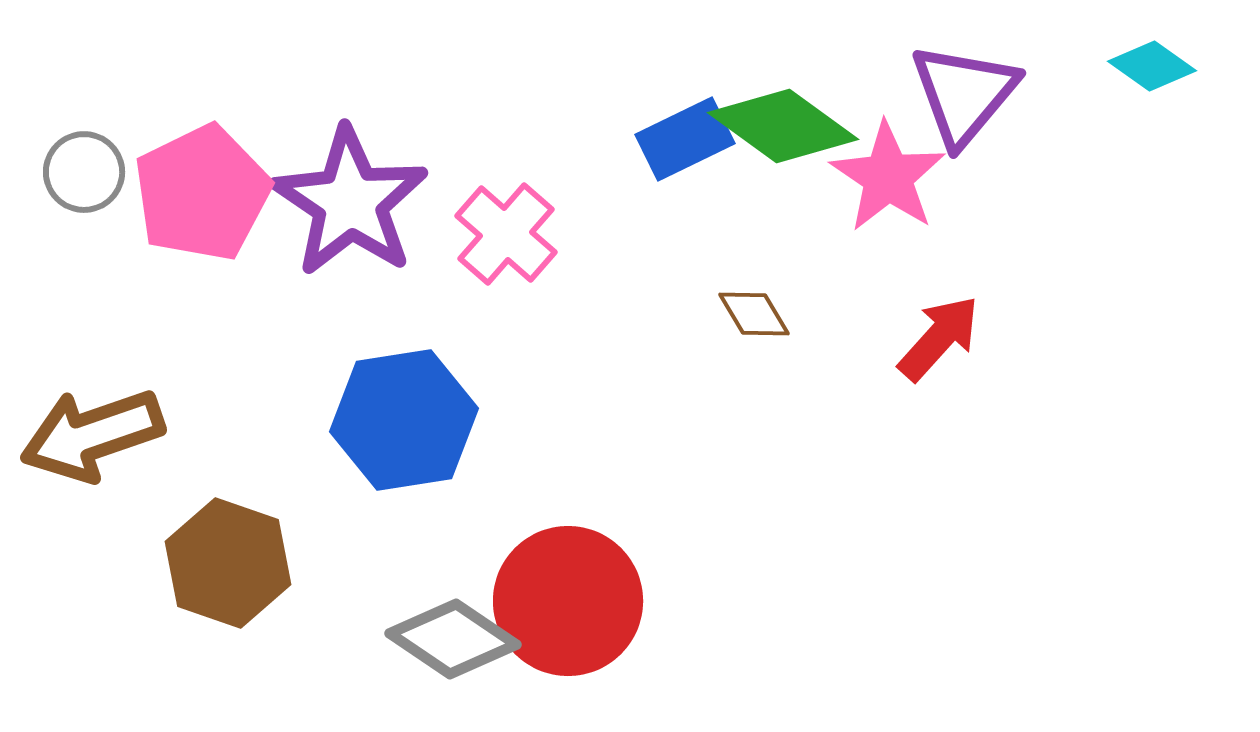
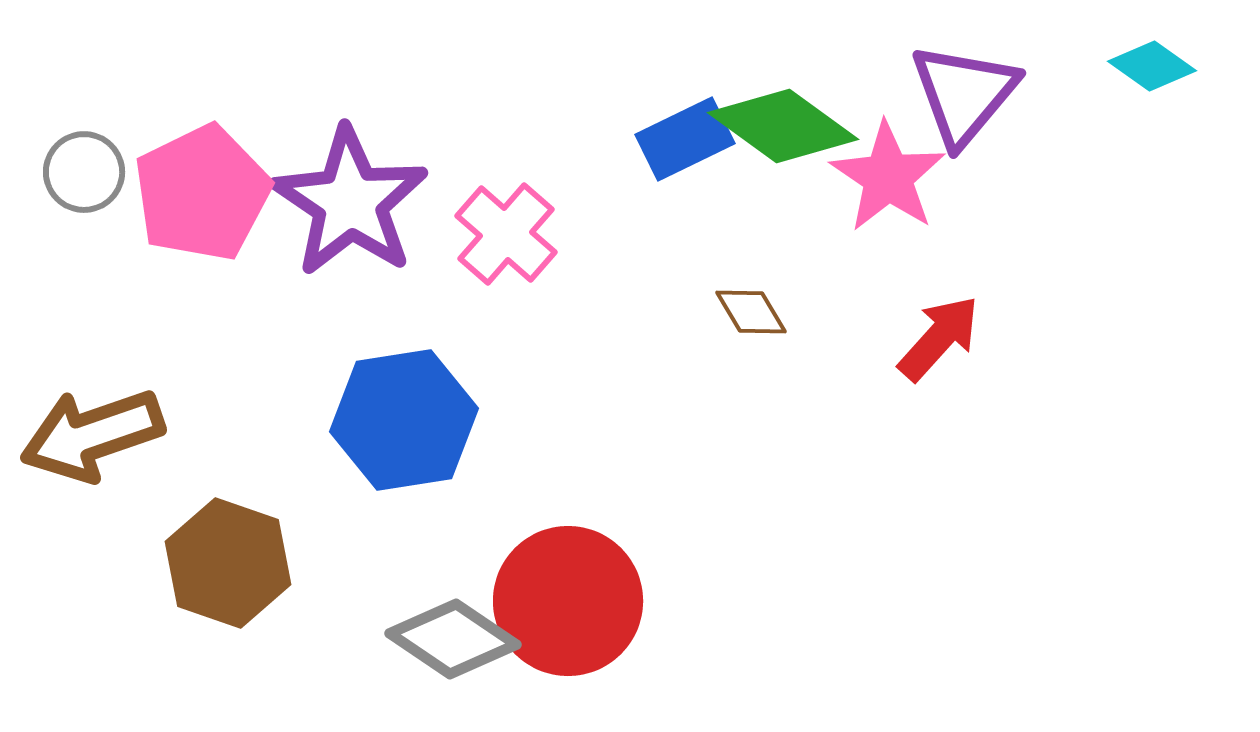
brown diamond: moved 3 px left, 2 px up
